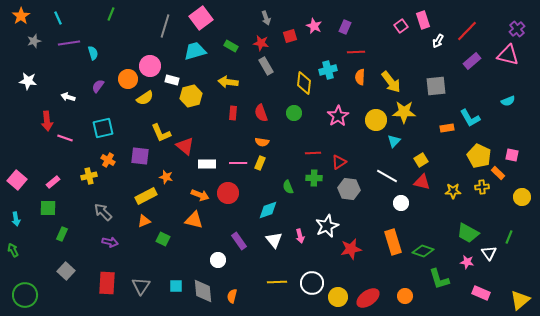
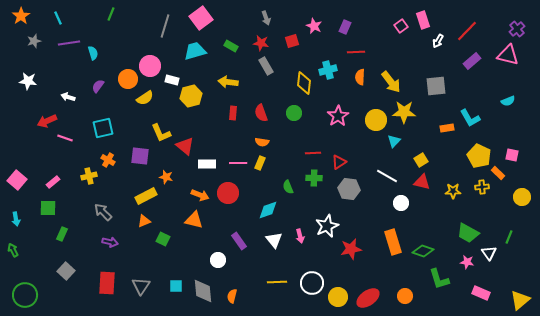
red square at (290, 36): moved 2 px right, 5 px down
red arrow at (47, 121): rotated 72 degrees clockwise
